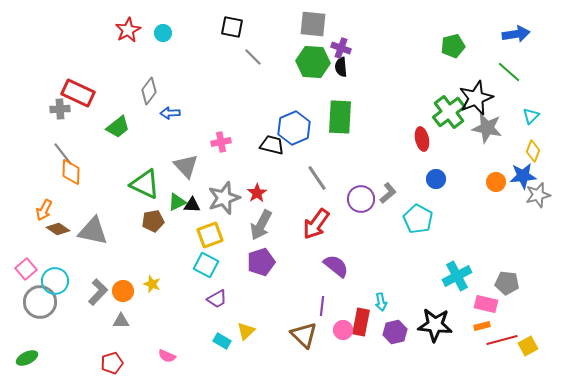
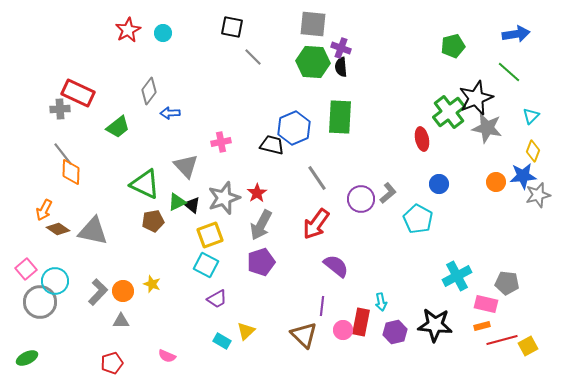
blue circle at (436, 179): moved 3 px right, 5 px down
black triangle at (192, 205): rotated 36 degrees clockwise
